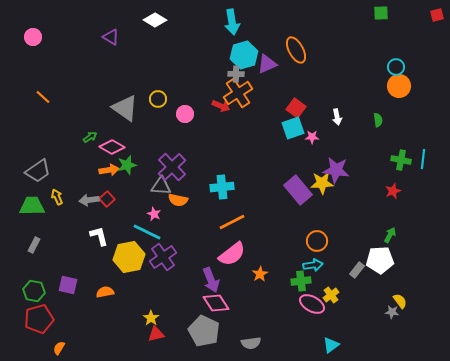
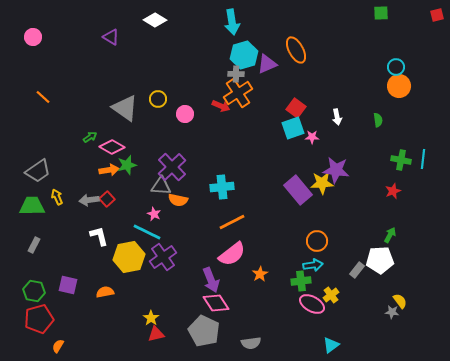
orange semicircle at (59, 348): moved 1 px left, 2 px up
